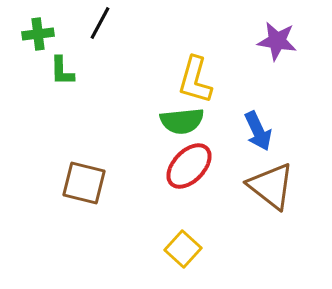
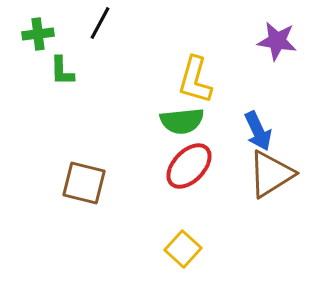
brown triangle: moved 12 px up; rotated 50 degrees clockwise
